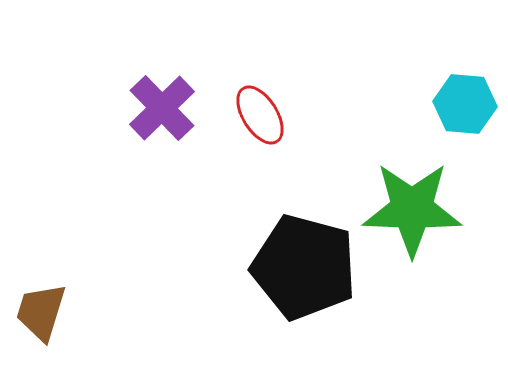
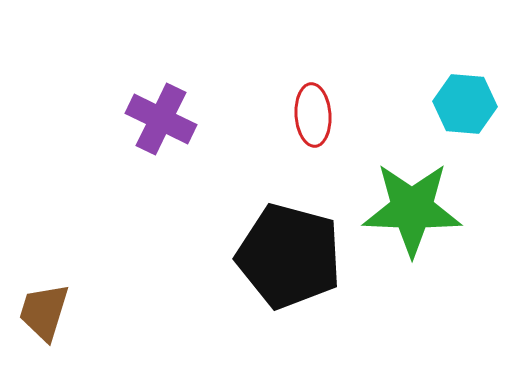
purple cross: moved 1 px left, 11 px down; rotated 20 degrees counterclockwise
red ellipse: moved 53 px right; rotated 28 degrees clockwise
black pentagon: moved 15 px left, 11 px up
brown trapezoid: moved 3 px right
